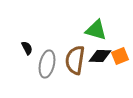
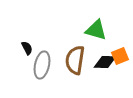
black diamond: moved 5 px right, 6 px down
gray ellipse: moved 5 px left, 1 px down
